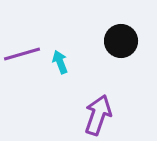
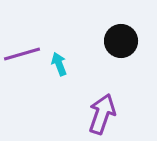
cyan arrow: moved 1 px left, 2 px down
purple arrow: moved 4 px right, 1 px up
